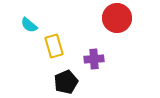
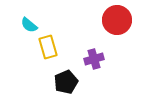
red circle: moved 2 px down
yellow rectangle: moved 6 px left, 1 px down
purple cross: rotated 12 degrees counterclockwise
